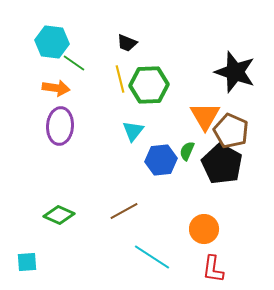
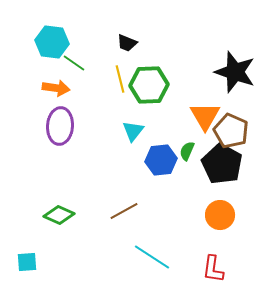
orange circle: moved 16 px right, 14 px up
